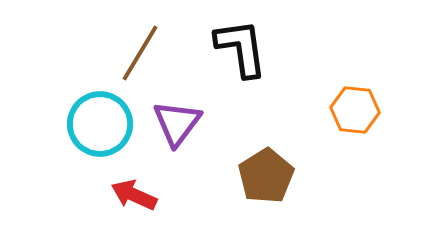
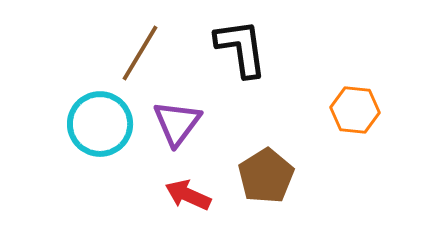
red arrow: moved 54 px right
